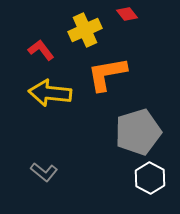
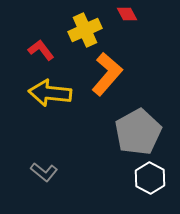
red diamond: rotated 10 degrees clockwise
orange L-shape: rotated 141 degrees clockwise
gray pentagon: rotated 12 degrees counterclockwise
